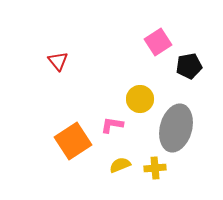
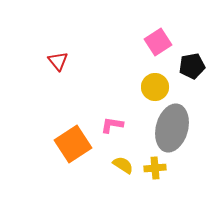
black pentagon: moved 3 px right
yellow circle: moved 15 px right, 12 px up
gray ellipse: moved 4 px left
orange square: moved 3 px down
yellow semicircle: moved 3 px right; rotated 55 degrees clockwise
